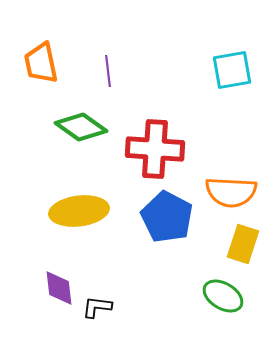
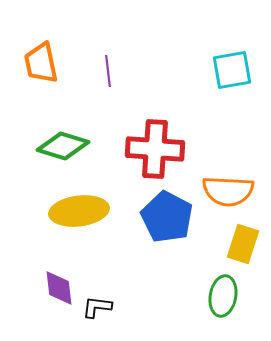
green diamond: moved 18 px left, 19 px down; rotated 18 degrees counterclockwise
orange semicircle: moved 3 px left, 1 px up
green ellipse: rotated 69 degrees clockwise
